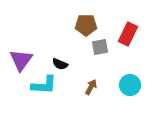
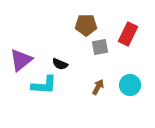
purple triangle: rotated 15 degrees clockwise
brown arrow: moved 7 px right
